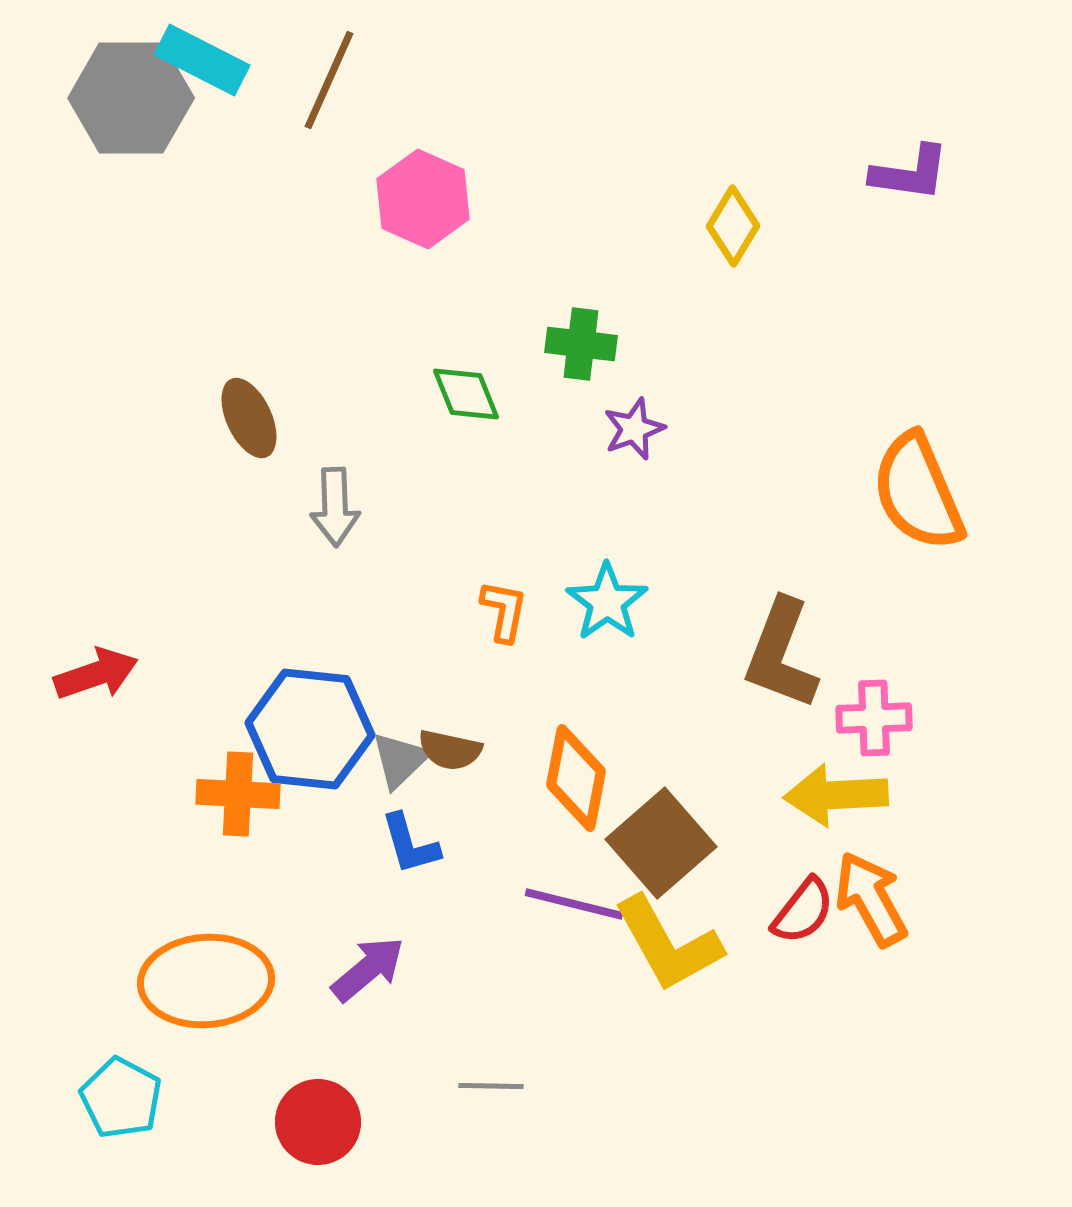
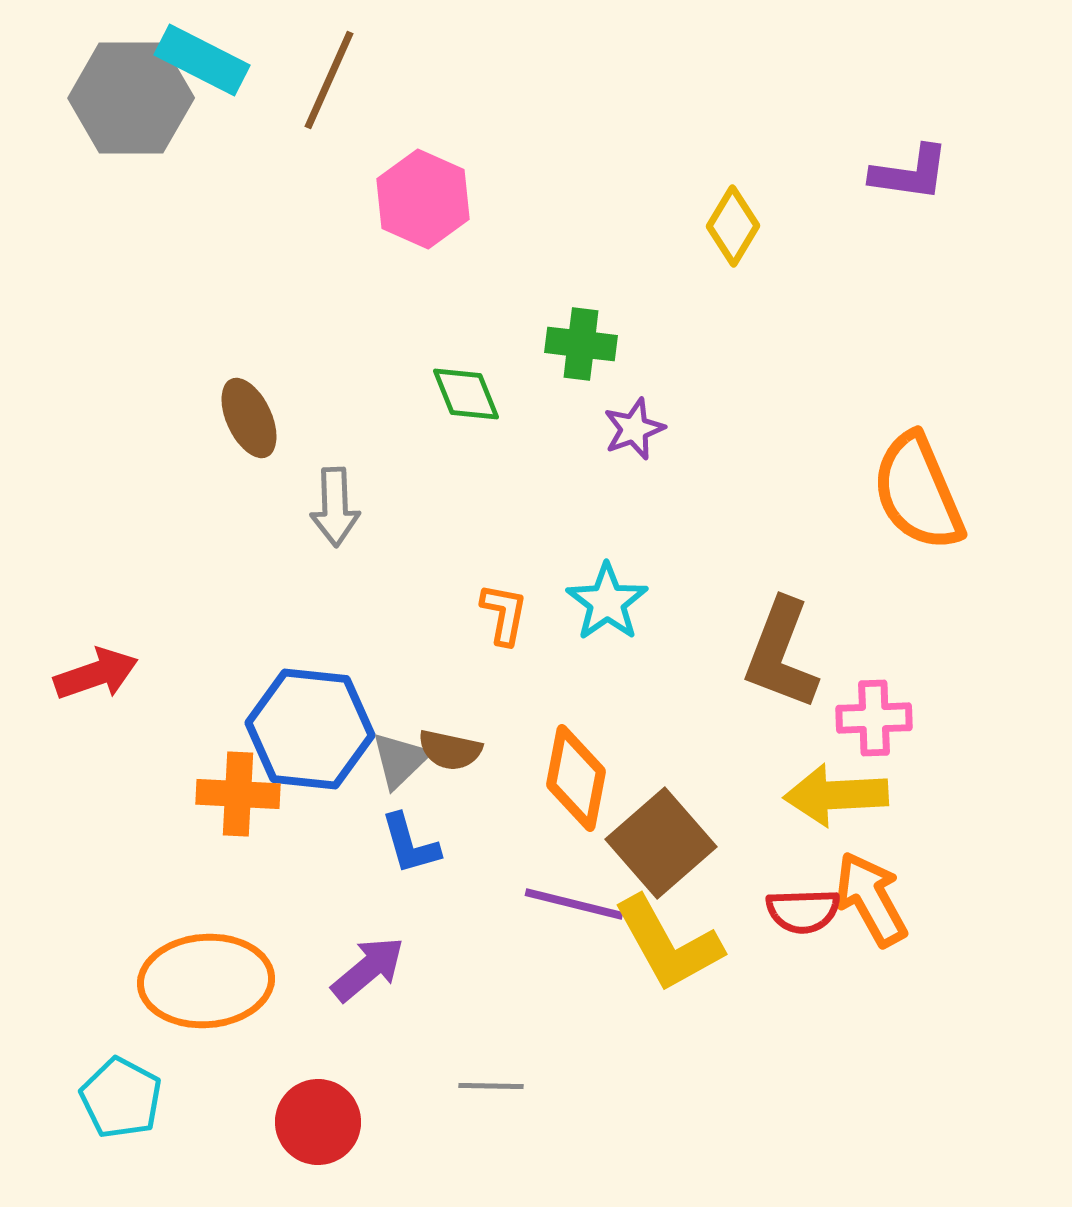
orange L-shape: moved 3 px down
red semicircle: rotated 50 degrees clockwise
